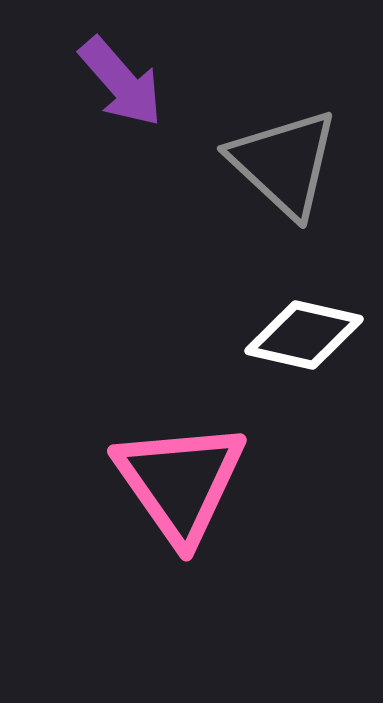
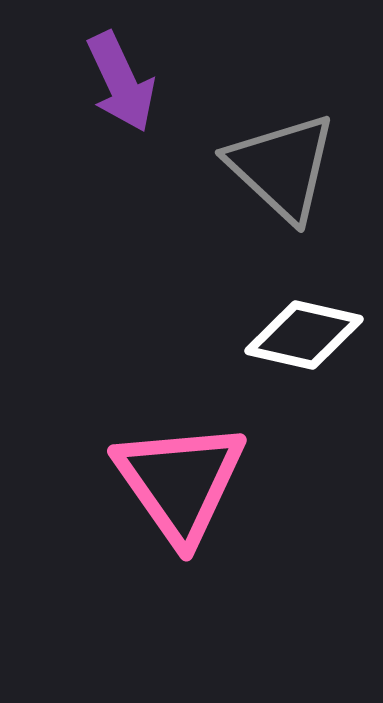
purple arrow: rotated 16 degrees clockwise
gray triangle: moved 2 px left, 4 px down
